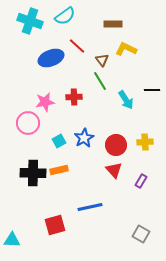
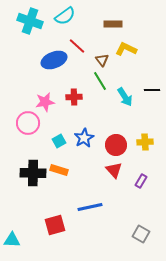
blue ellipse: moved 3 px right, 2 px down
cyan arrow: moved 1 px left, 3 px up
orange rectangle: rotated 30 degrees clockwise
